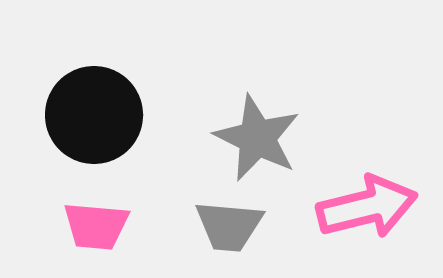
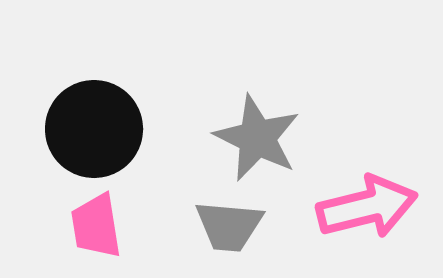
black circle: moved 14 px down
pink trapezoid: rotated 76 degrees clockwise
